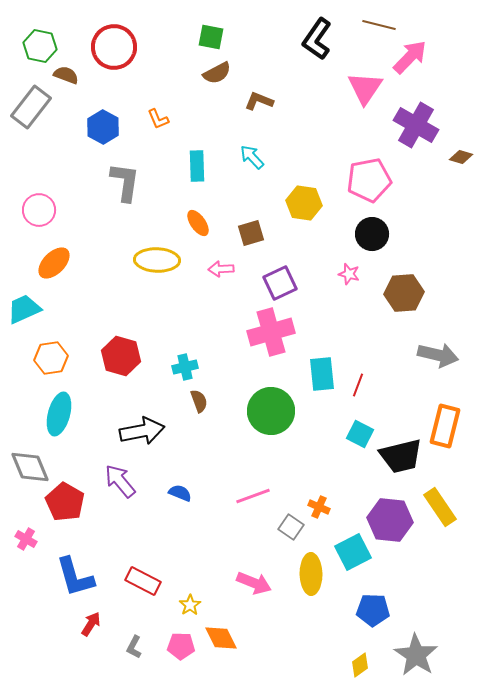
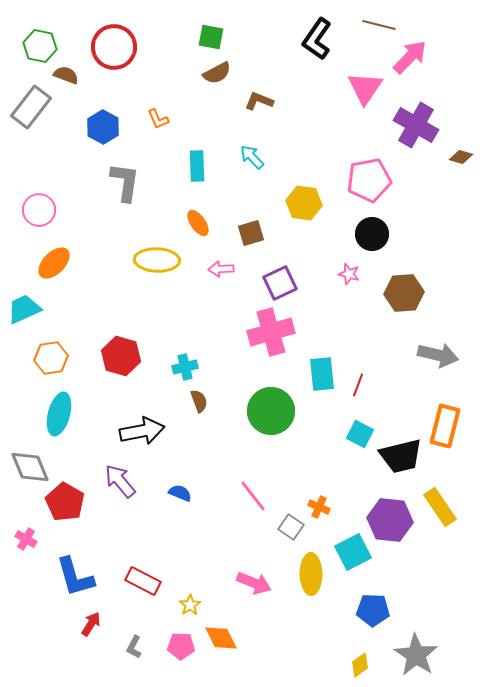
pink line at (253, 496): rotated 72 degrees clockwise
